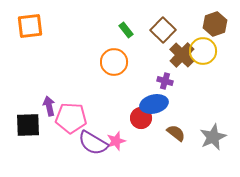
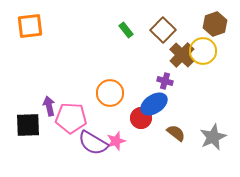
orange circle: moved 4 px left, 31 px down
blue ellipse: rotated 20 degrees counterclockwise
